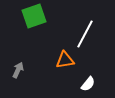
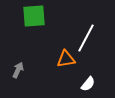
green square: rotated 15 degrees clockwise
white line: moved 1 px right, 4 px down
orange triangle: moved 1 px right, 1 px up
